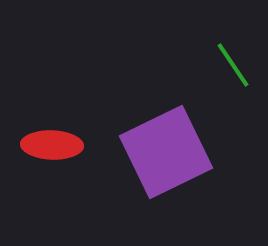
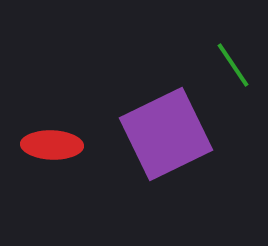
purple square: moved 18 px up
